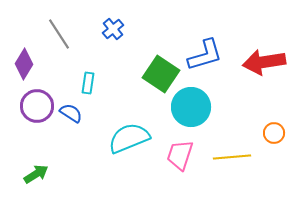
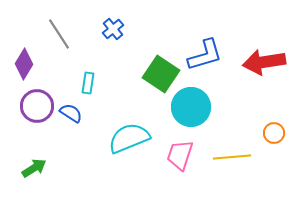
green arrow: moved 2 px left, 6 px up
